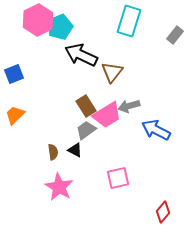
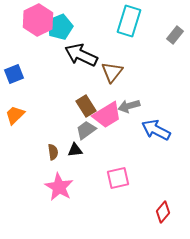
black triangle: rotated 35 degrees counterclockwise
